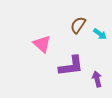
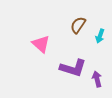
cyan arrow: moved 2 px down; rotated 72 degrees clockwise
pink triangle: moved 1 px left
purple L-shape: moved 2 px right, 2 px down; rotated 24 degrees clockwise
